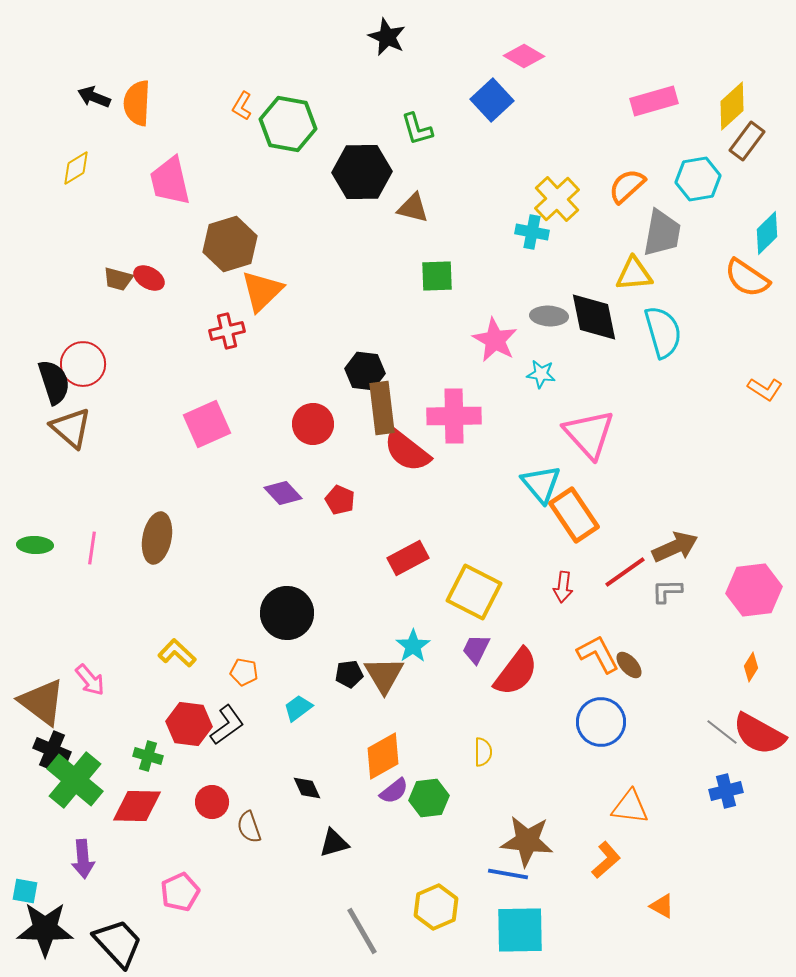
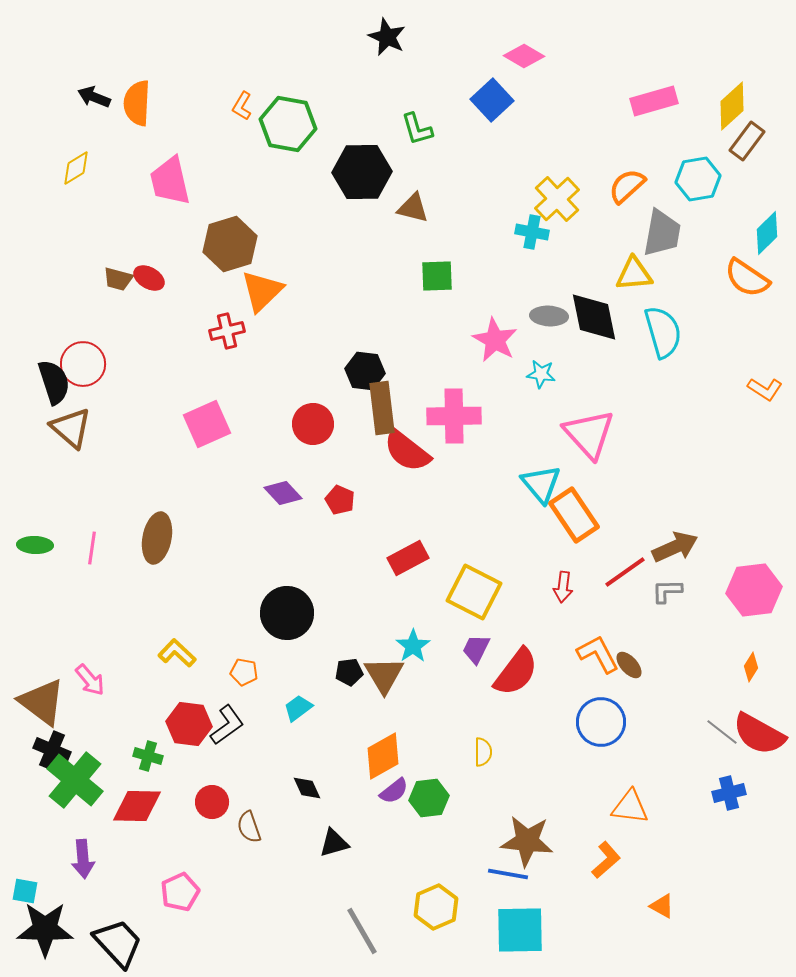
black pentagon at (349, 674): moved 2 px up
blue cross at (726, 791): moved 3 px right, 2 px down
